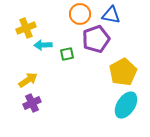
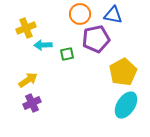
blue triangle: moved 2 px right
purple pentagon: rotated 8 degrees clockwise
